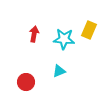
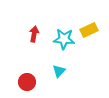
yellow rectangle: rotated 42 degrees clockwise
cyan triangle: rotated 24 degrees counterclockwise
red circle: moved 1 px right
